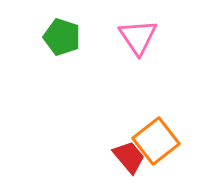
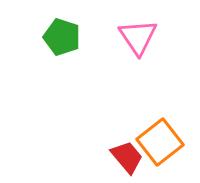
orange square: moved 4 px right, 1 px down
red trapezoid: moved 2 px left
